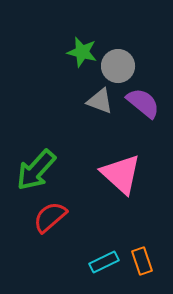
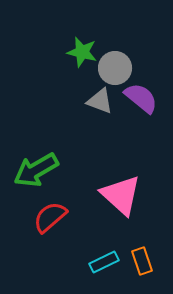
gray circle: moved 3 px left, 2 px down
purple semicircle: moved 2 px left, 5 px up
green arrow: rotated 18 degrees clockwise
pink triangle: moved 21 px down
